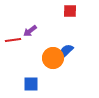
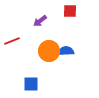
purple arrow: moved 10 px right, 10 px up
red line: moved 1 px left, 1 px down; rotated 14 degrees counterclockwise
blue semicircle: rotated 42 degrees clockwise
orange circle: moved 4 px left, 7 px up
